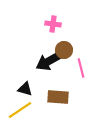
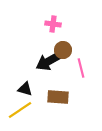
brown circle: moved 1 px left
